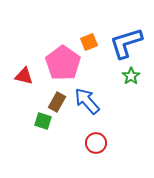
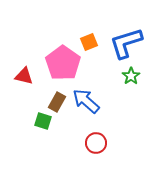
blue arrow: moved 1 px left; rotated 8 degrees counterclockwise
